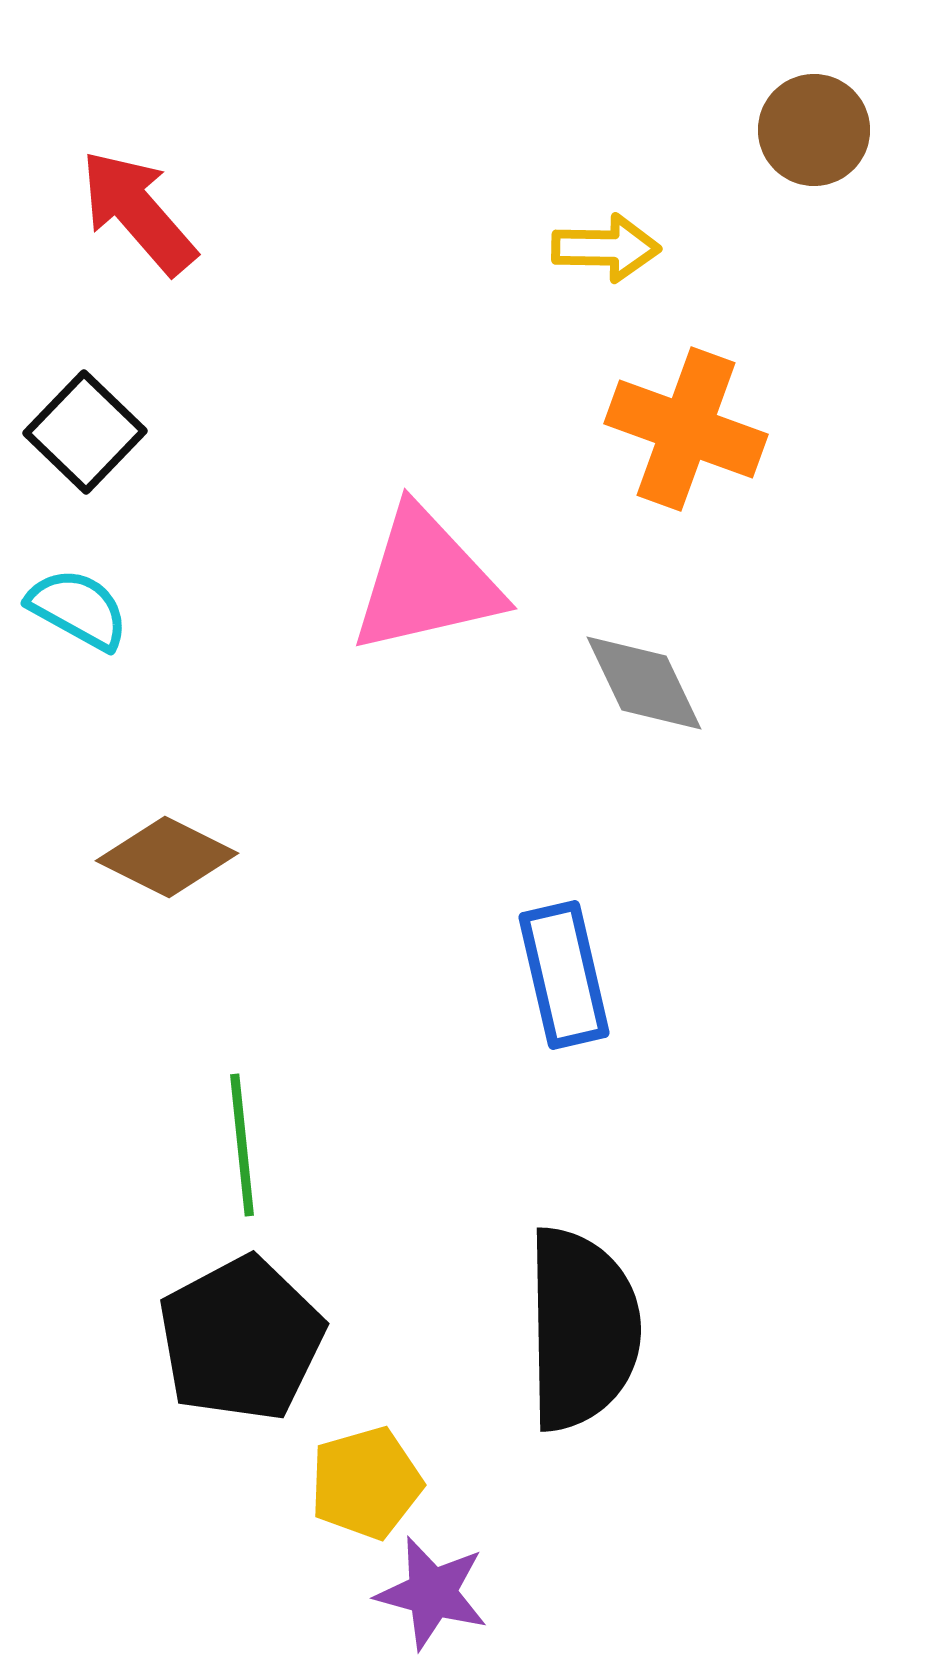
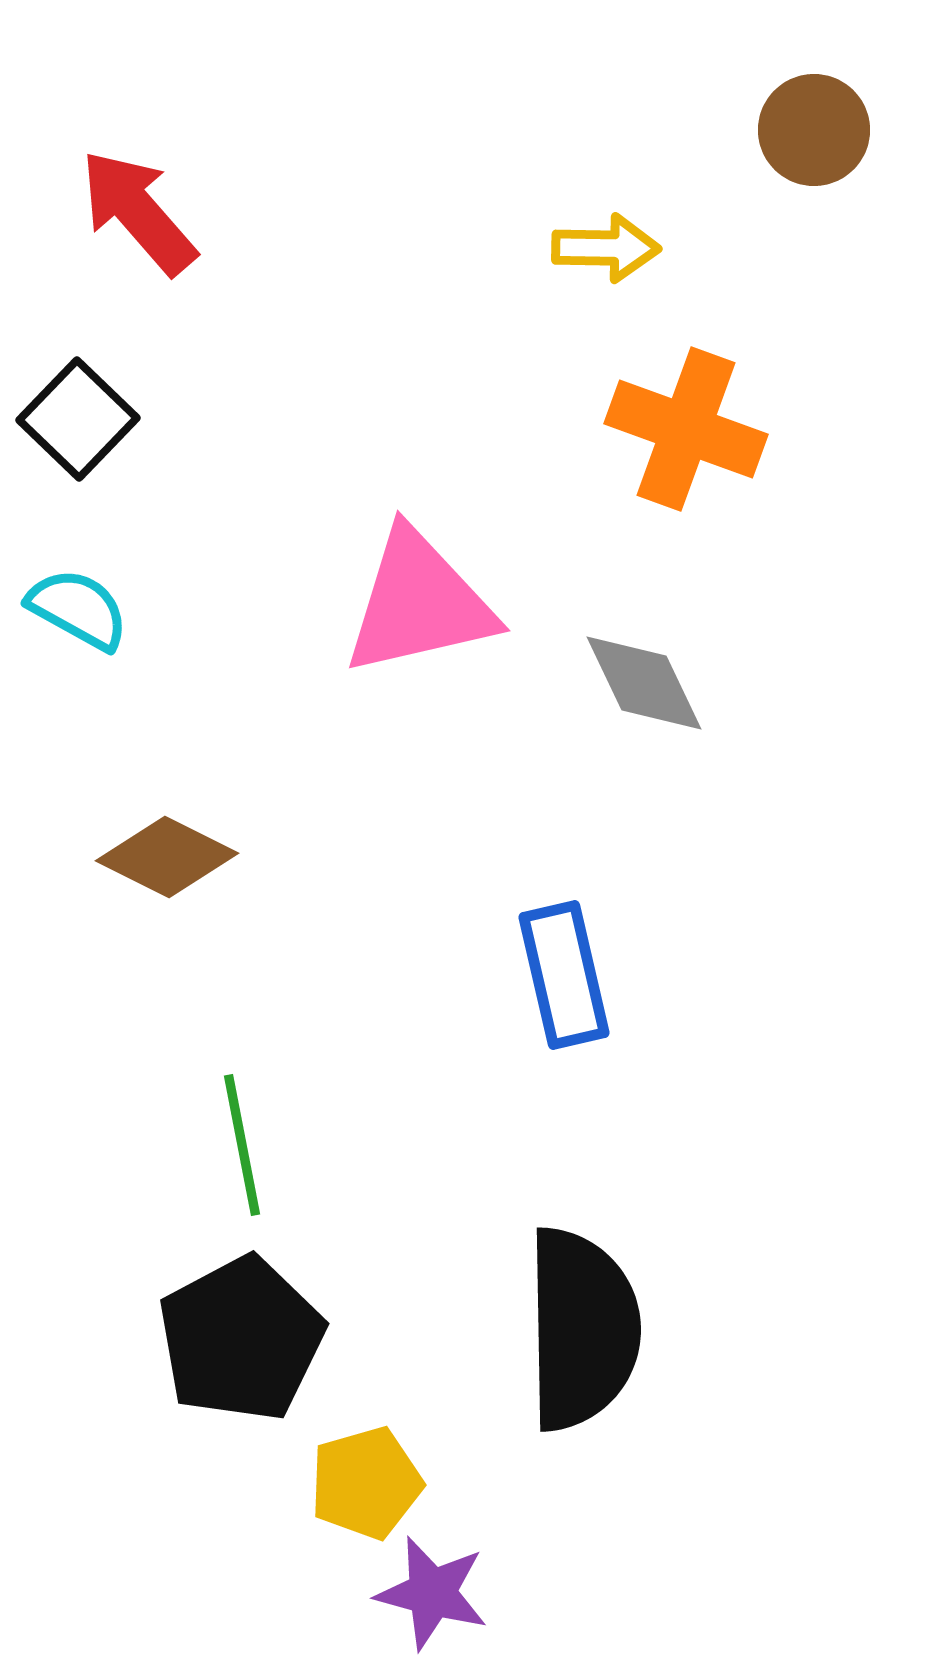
black square: moved 7 px left, 13 px up
pink triangle: moved 7 px left, 22 px down
green line: rotated 5 degrees counterclockwise
